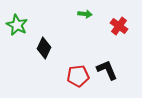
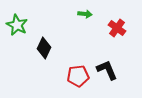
red cross: moved 2 px left, 2 px down
